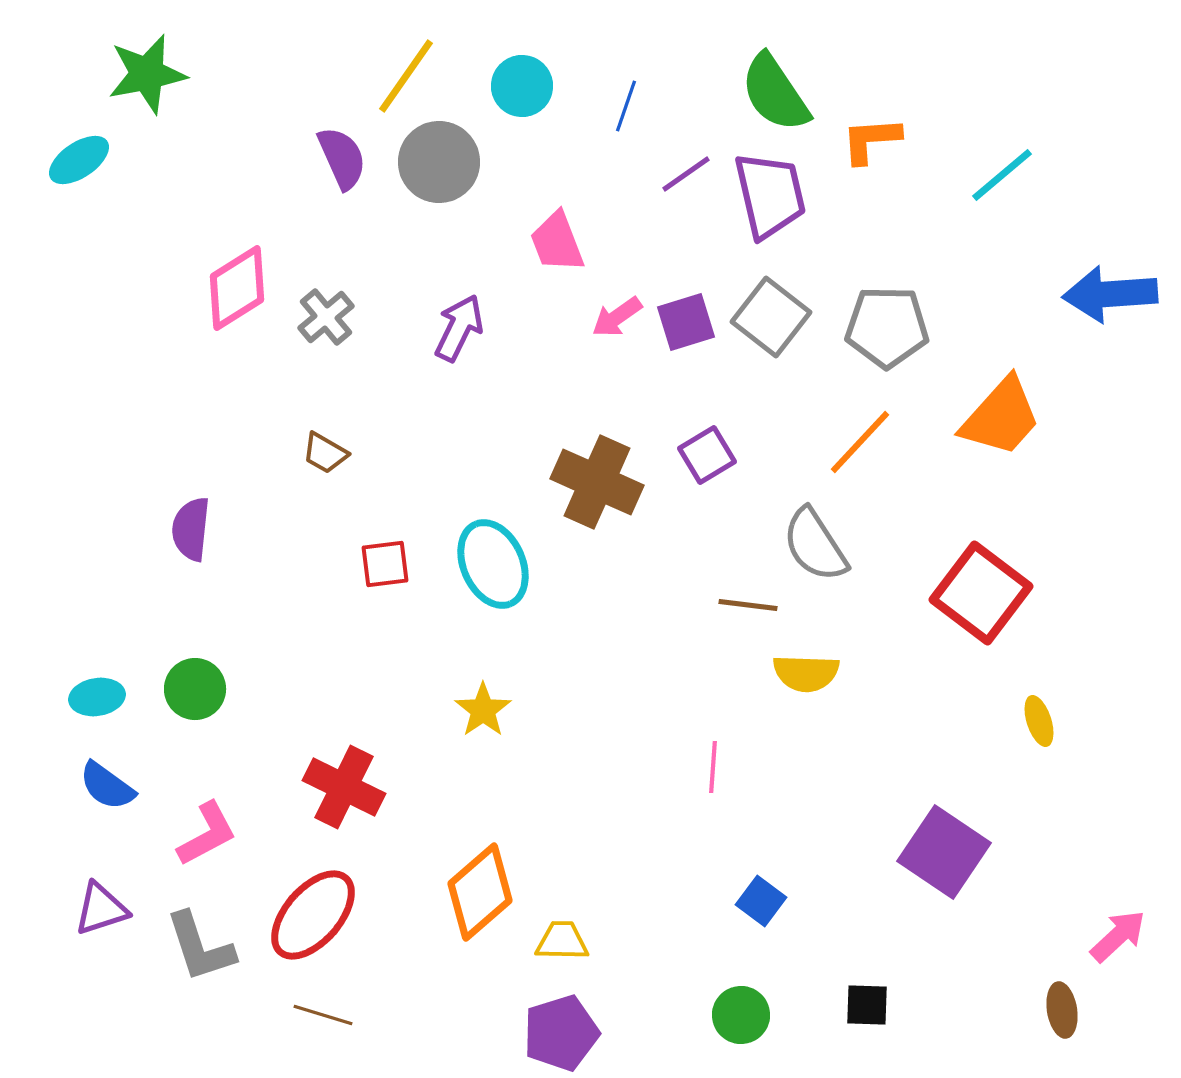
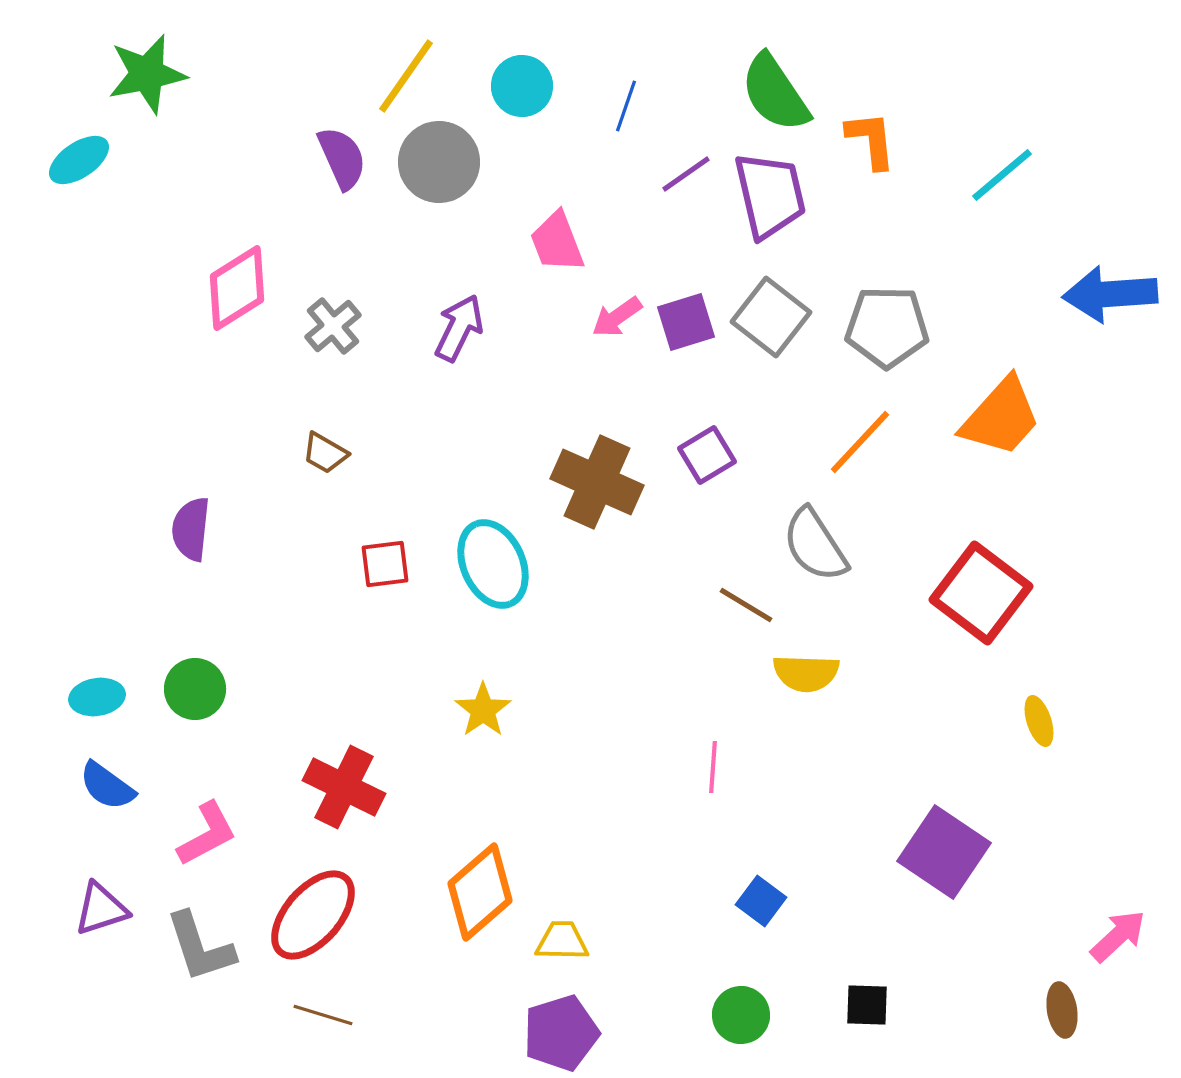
orange L-shape at (871, 140): rotated 88 degrees clockwise
gray cross at (326, 317): moved 7 px right, 9 px down
brown line at (748, 605): moved 2 px left; rotated 24 degrees clockwise
